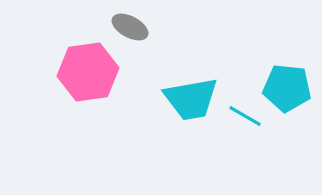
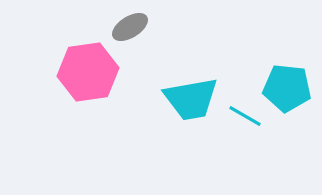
gray ellipse: rotated 60 degrees counterclockwise
